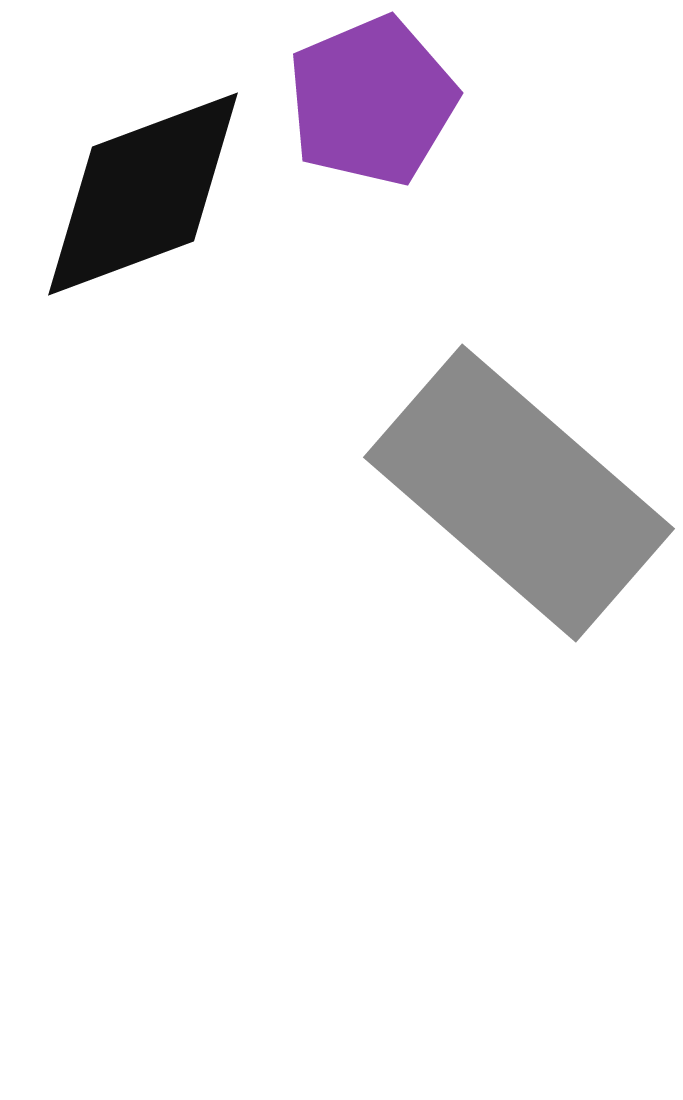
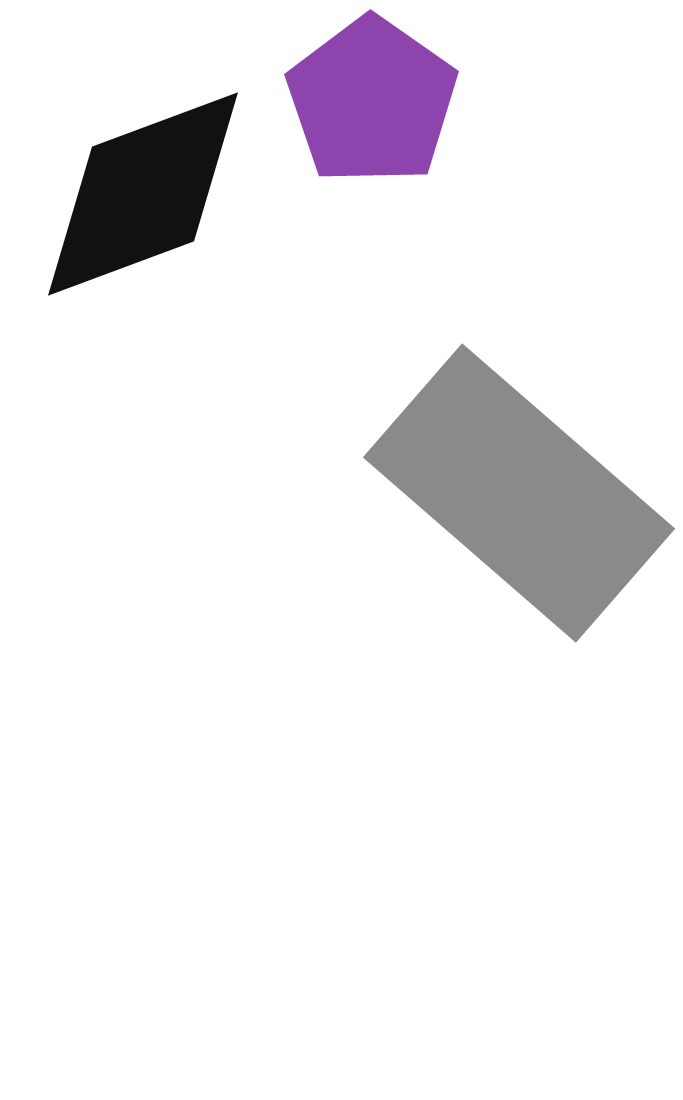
purple pentagon: rotated 14 degrees counterclockwise
